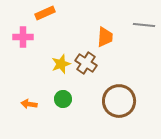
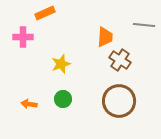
brown cross: moved 34 px right, 3 px up
